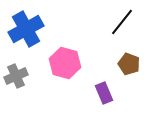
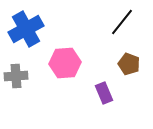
pink hexagon: rotated 20 degrees counterclockwise
gray cross: rotated 20 degrees clockwise
